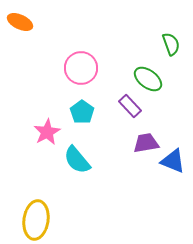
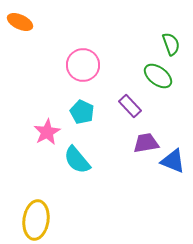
pink circle: moved 2 px right, 3 px up
green ellipse: moved 10 px right, 3 px up
cyan pentagon: rotated 10 degrees counterclockwise
